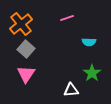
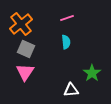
cyan semicircle: moved 23 px left; rotated 96 degrees counterclockwise
gray square: rotated 18 degrees counterclockwise
pink triangle: moved 1 px left, 2 px up
